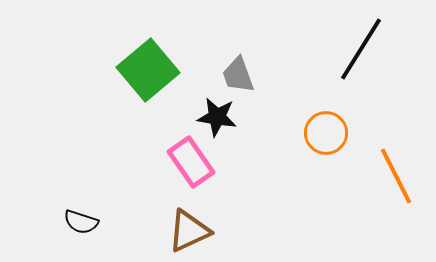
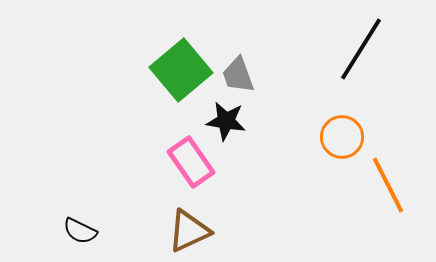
green square: moved 33 px right
black star: moved 9 px right, 4 px down
orange circle: moved 16 px right, 4 px down
orange line: moved 8 px left, 9 px down
black semicircle: moved 1 px left, 9 px down; rotated 8 degrees clockwise
